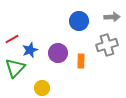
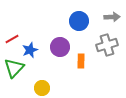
purple circle: moved 2 px right, 6 px up
green triangle: moved 1 px left
